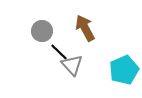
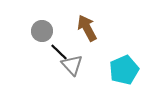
brown arrow: moved 2 px right
